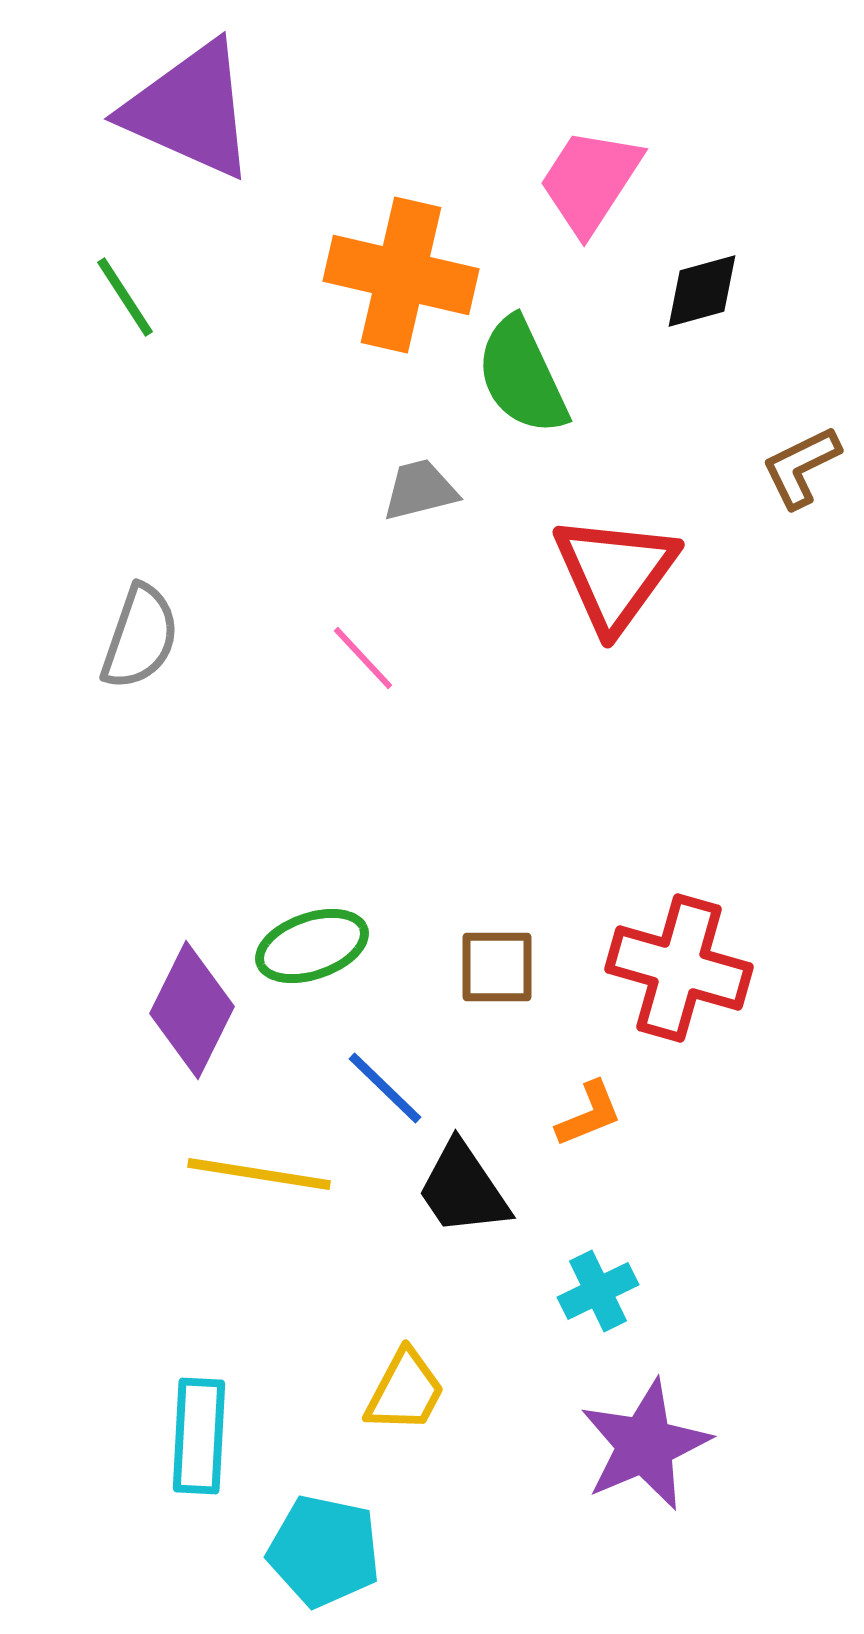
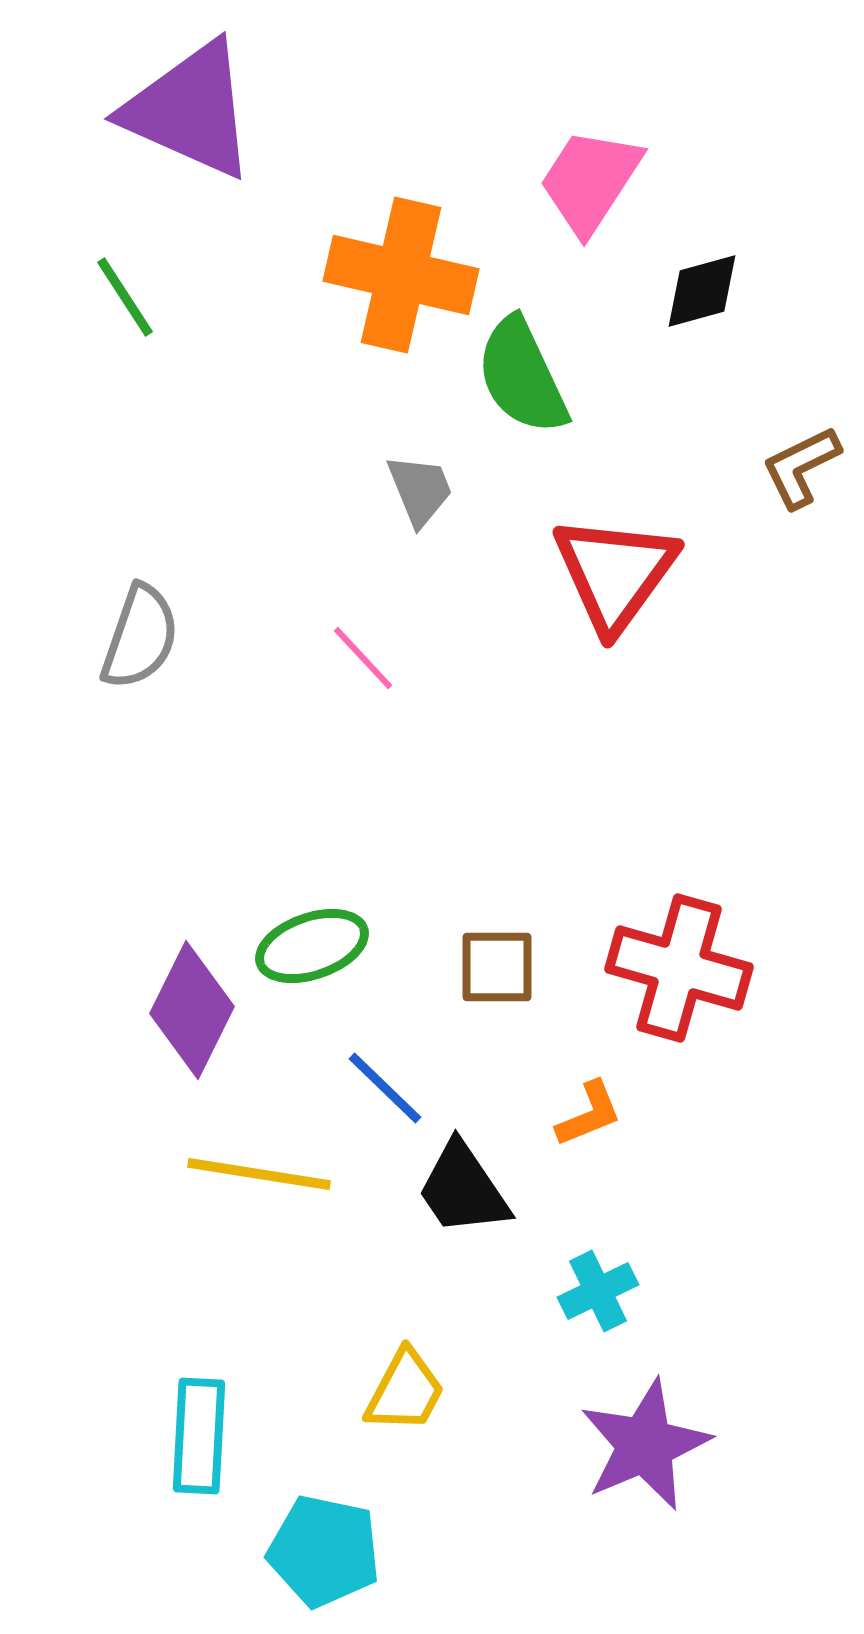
gray trapezoid: rotated 82 degrees clockwise
